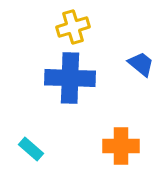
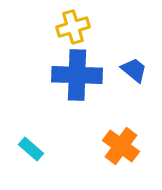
blue trapezoid: moved 7 px left, 6 px down
blue cross: moved 7 px right, 3 px up
orange cross: rotated 36 degrees clockwise
